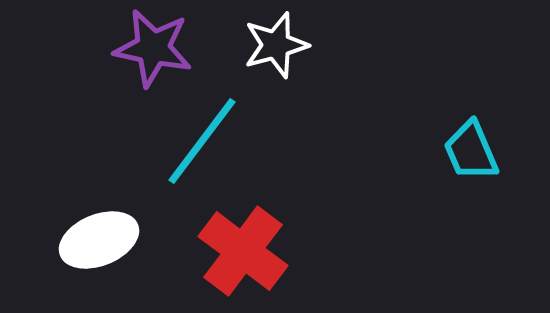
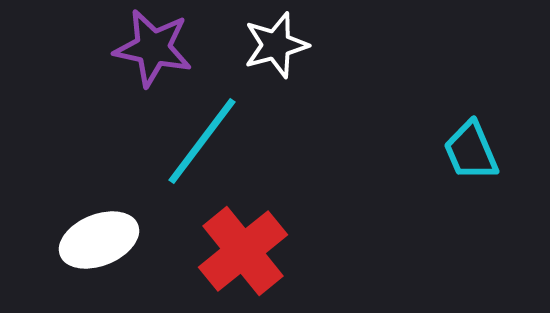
red cross: rotated 14 degrees clockwise
